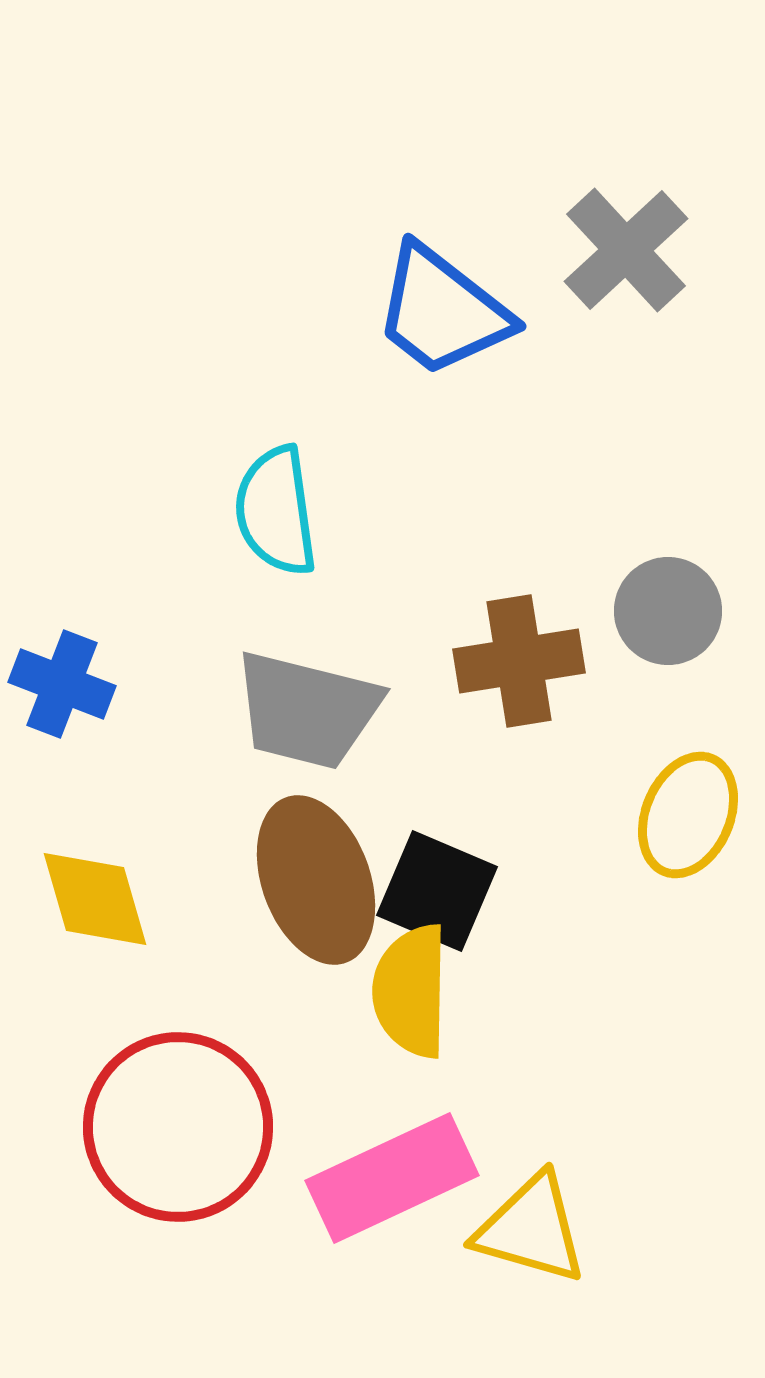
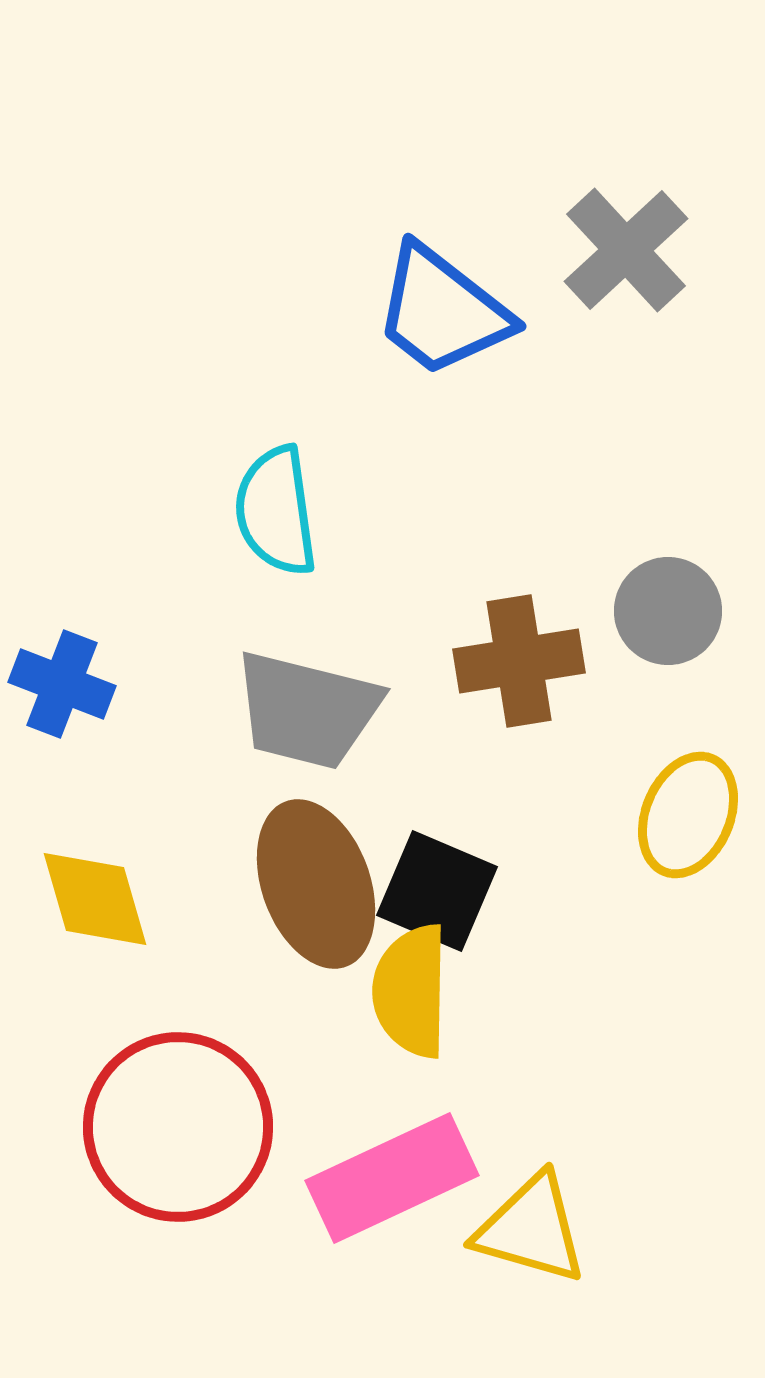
brown ellipse: moved 4 px down
